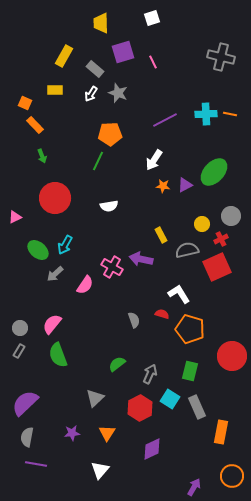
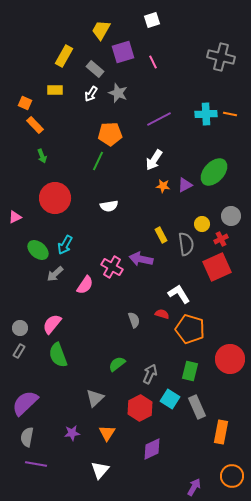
white square at (152, 18): moved 2 px down
yellow trapezoid at (101, 23): moved 7 px down; rotated 30 degrees clockwise
purple line at (165, 120): moved 6 px left, 1 px up
gray semicircle at (187, 250): moved 1 px left, 6 px up; rotated 95 degrees clockwise
red circle at (232, 356): moved 2 px left, 3 px down
